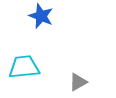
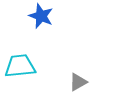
cyan trapezoid: moved 4 px left, 1 px up
